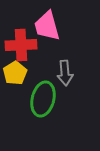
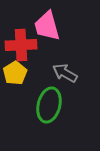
gray arrow: rotated 125 degrees clockwise
green ellipse: moved 6 px right, 6 px down
